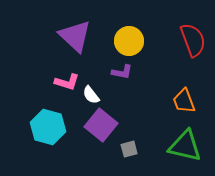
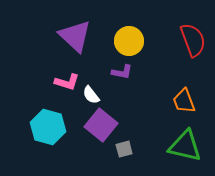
gray square: moved 5 px left
